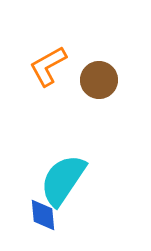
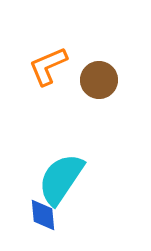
orange L-shape: rotated 6 degrees clockwise
cyan semicircle: moved 2 px left, 1 px up
